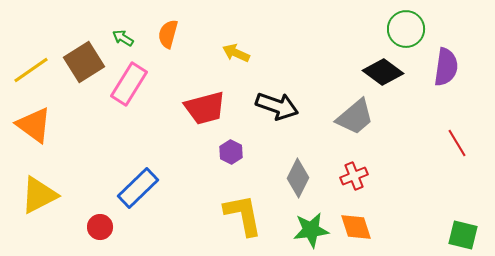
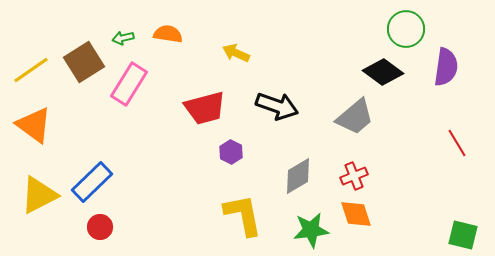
orange semicircle: rotated 84 degrees clockwise
green arrow: rotated 45 degrees counterclockwise
gray diamond: moved 2 px up; rotated 33 degrees clockwise
blue rectangle: moved 46 px left, 6 px up
orange diamond: moved 13 px up
